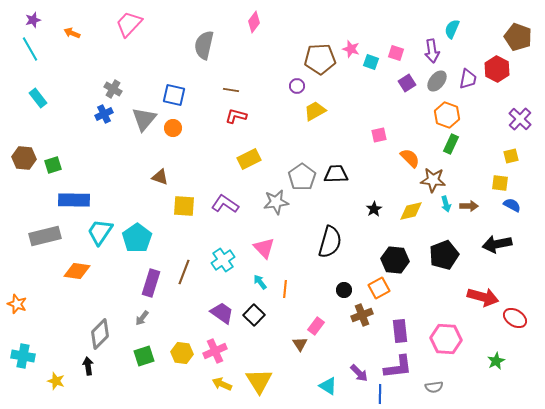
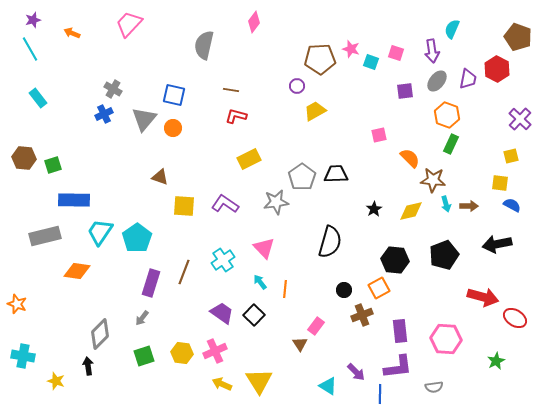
purple square at (407, 83): moved 2 px left, 8 px down; rotated 24 degrees clockwise
purple arrow at (359, 373): moved 3 px left, 1 px up
